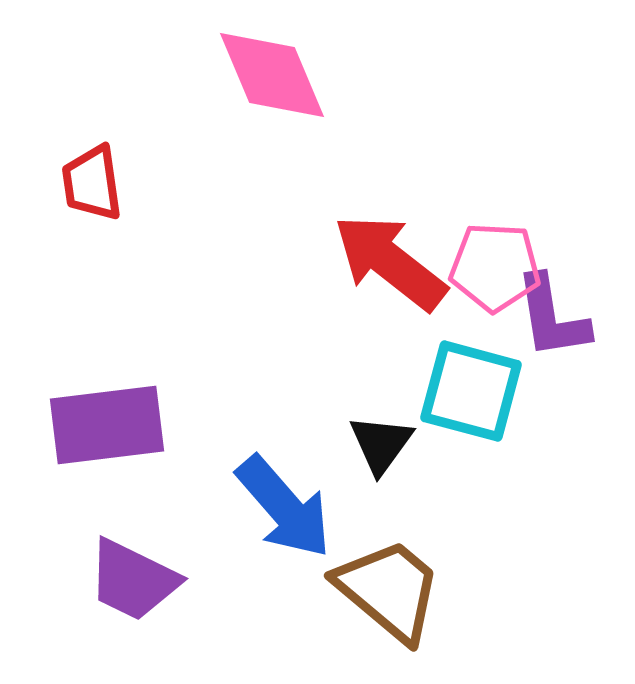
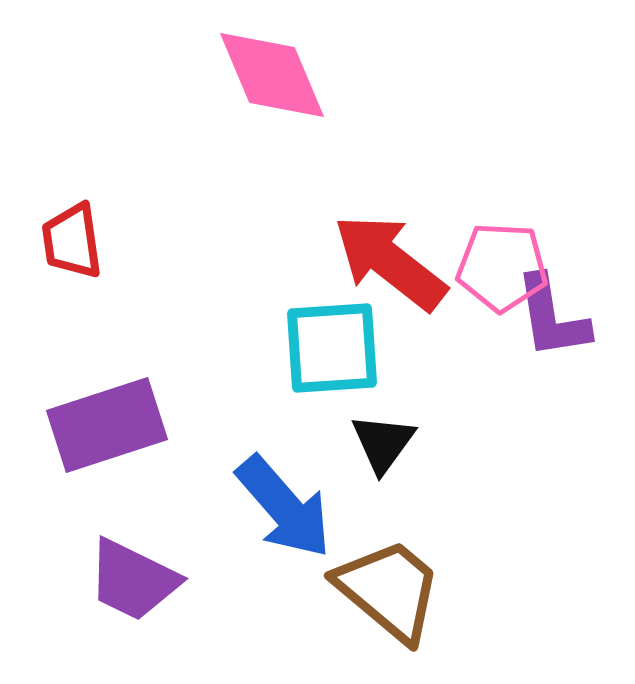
red trapezoid: moved 20 px left, 58 px down
pink pentagon: moved 7 px right
cyan square: moved 139 px left, 43 px up; rotated 19 degrees counterclockwise
purple rectangle: rotated 11 degrees counterclockwise
black triangle: moved 2 px right, 1 px up
